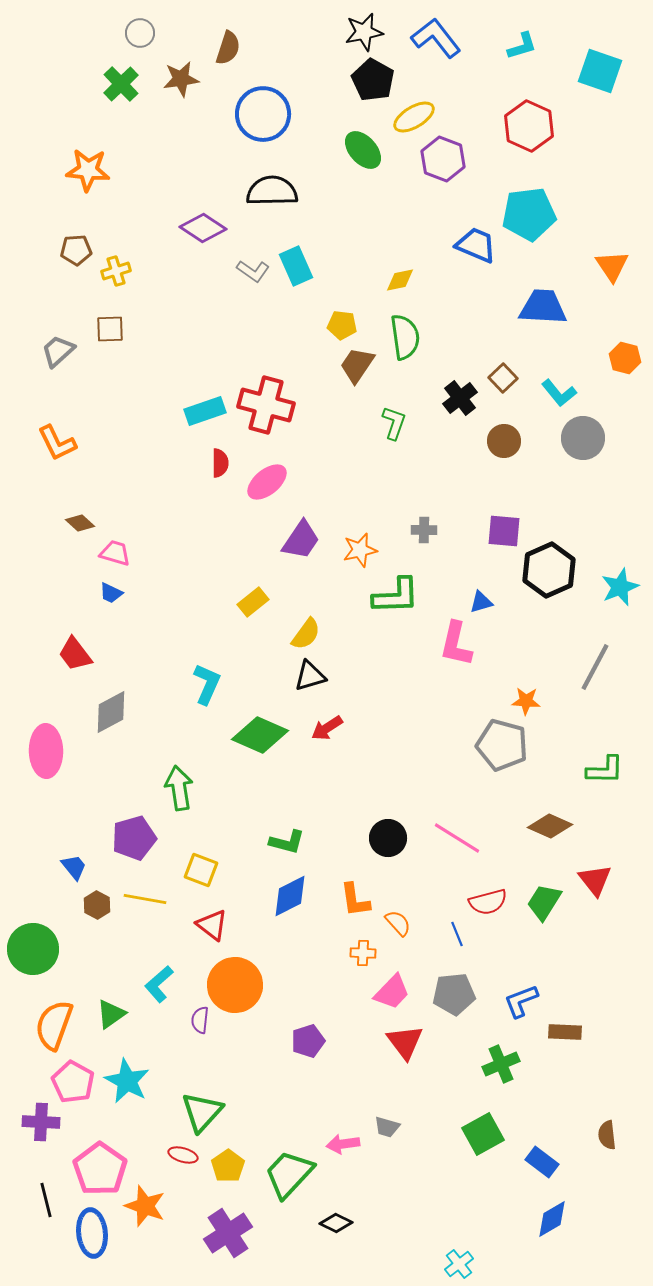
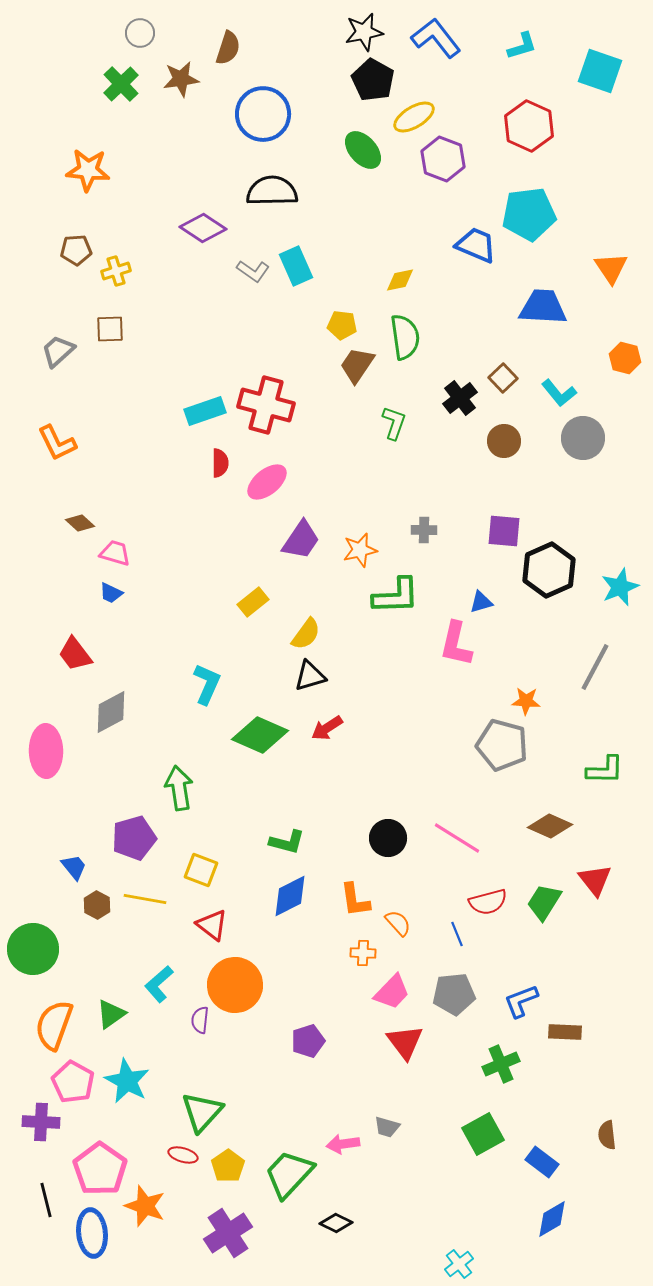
orange triangle at (612, 266): moved 1 px left, 2 px down
